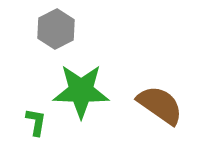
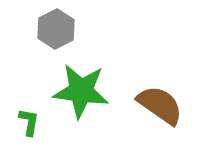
green star: rotated 6 degrees clockwise
green L-shape: moved 7 px left
